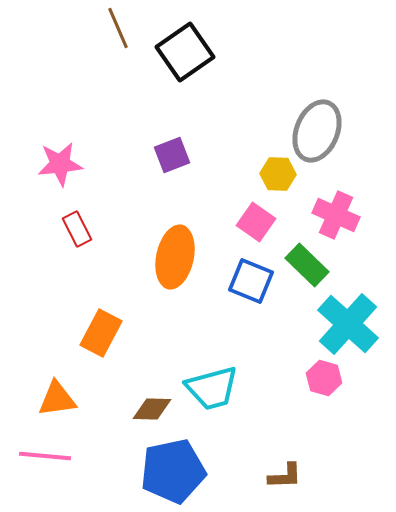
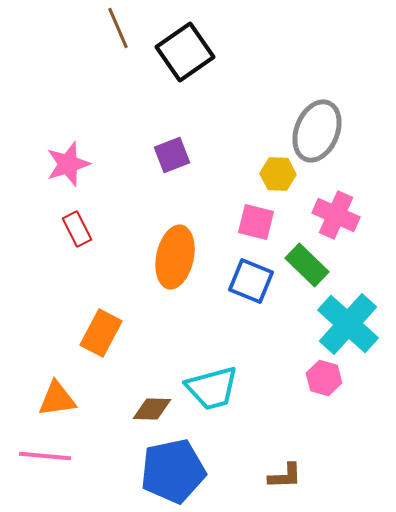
pink star: moved 8 px right; rotated 12 degrees counterclockwise
pink square: rotated 21 degrees counterclockwise
